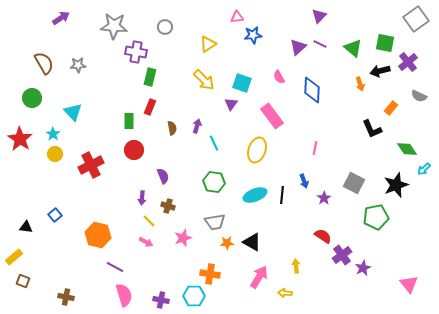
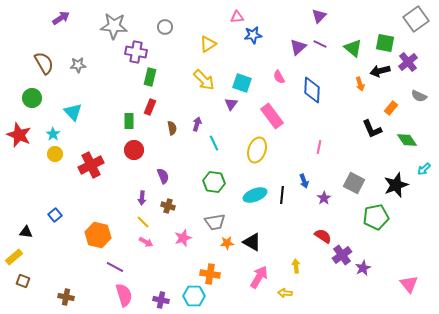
purple arrow at (197, 126): moved 2 px up
red star at (20, 139): moved 1 px left, 4 px up; rotated 10 degrees counterclockwise
pink line at (315, 148): moved 4 px right, 1 px up
green diamond at (407, 149): moved 9 px up
yellow line at (149, 221): moved 6 px left, 1 px down
black triangle at (26, 227): moved 5 px down
